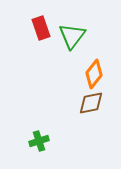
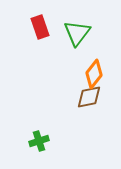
red rectangle: moved 1 px left, 1 px up
green triangle: moved 5 px right, 3 px up
brown diamond: moved 2 px left, 6 px up
